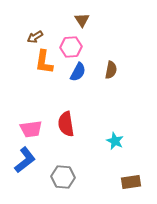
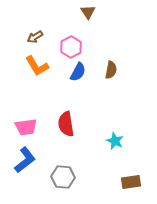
brown triangle: moved 6 px right, 8 px up
pink hexagon: rotated 25 degrees counterclockwise
orange L-shape: moved 7 px left, 4 px down; rotated 40 degrees counterclockwise
pink trapezoid: moved 5 px left, 2 px up
